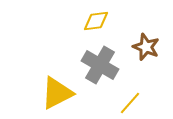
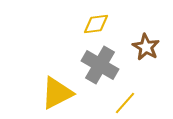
yellow diamond: moved 3 px down
brown star: rotated 8 degrees clockwise
yellow line: moved 5 px left
